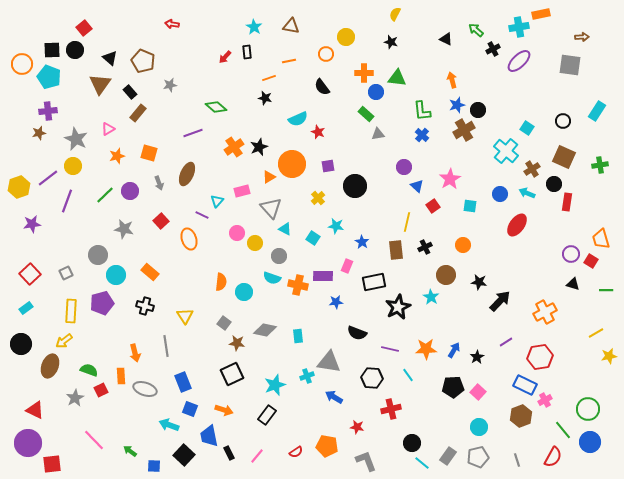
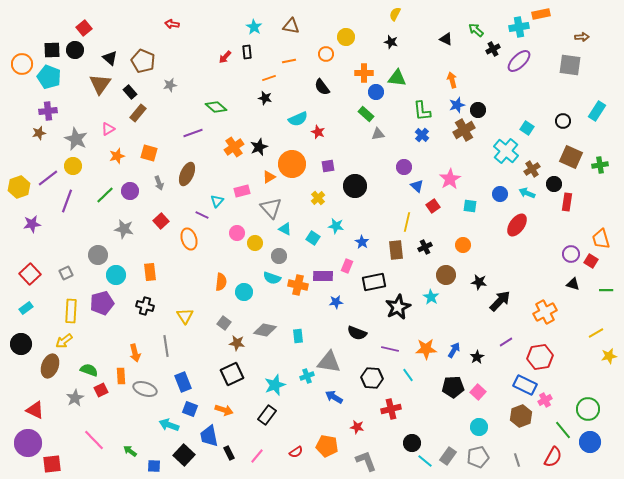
brown square at (564, 157): moved 7 px right
orange rectangle at (150, 272): rotated 42 degrees clockwise
cyan line at (422, 463): moved 3 px right, 2 px up
